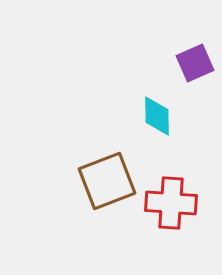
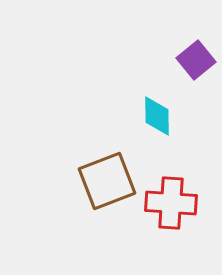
purple square: moved 1 px right, 3 px up; rotated 15 degrees counterclockwise
